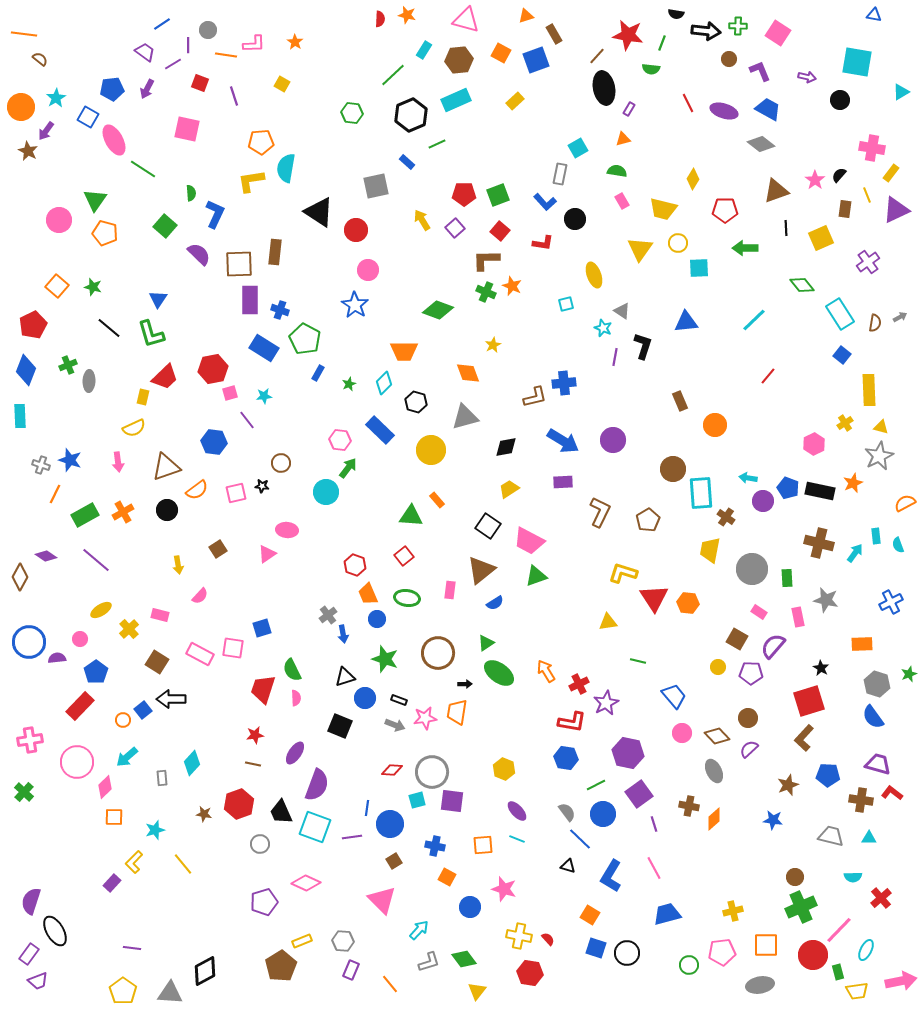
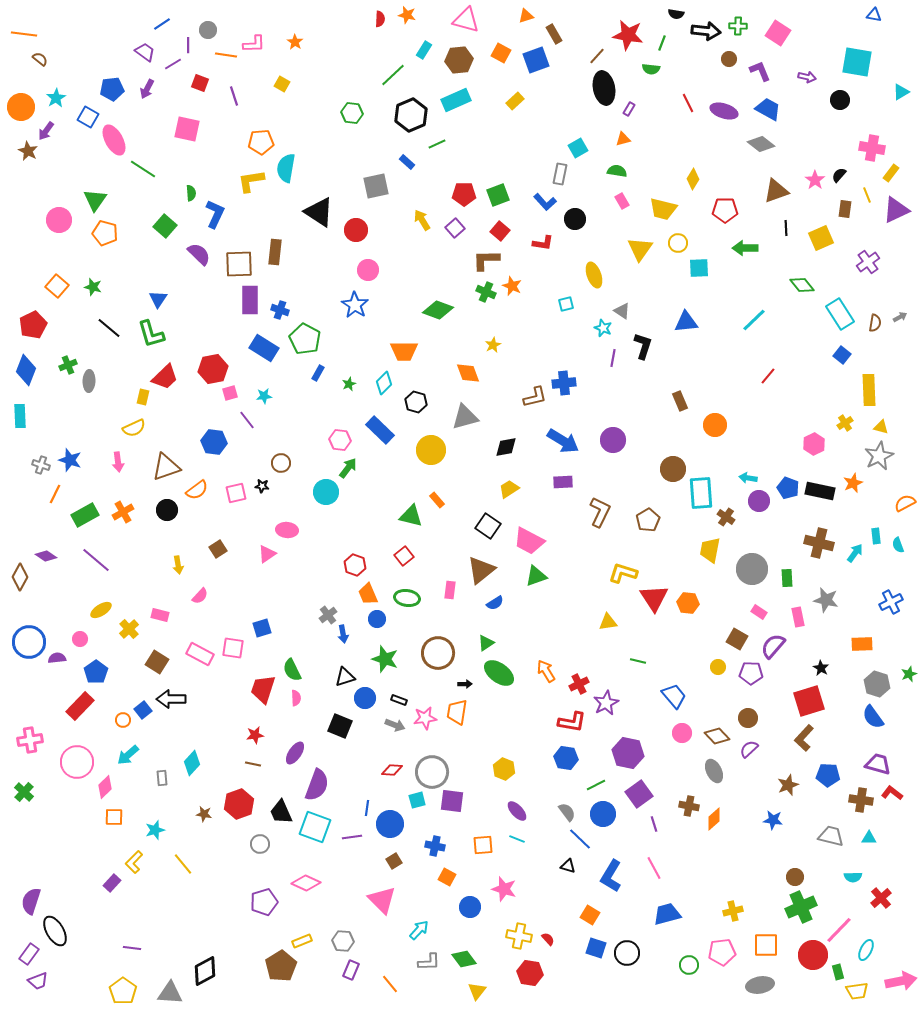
purple line at (615, 357): moved 2 px left, 1 px down
purple circle at (763, 501): moved 4 px left
green triangle at (411, 516): rotated 10 degrees clockwise
cyan arrow at (127, 757): moved 1 px right, 2 px up
gray L-shape at (429, 962): rotated 15 degrees clockwise
